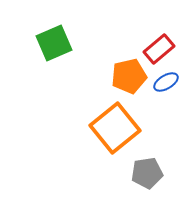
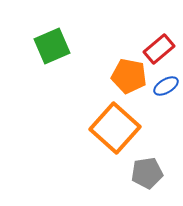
green square: moved 2 px left, 3 px down
orange pentagon: rotated 24 degrees clockwise
blue ellipse: moved 4 px down
orange square: rotated 9 degrees counterclockwise
